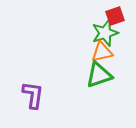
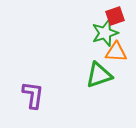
orange triangle: moved 14 px right; rotated 15 degrees clockwise
